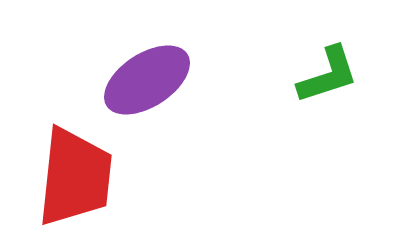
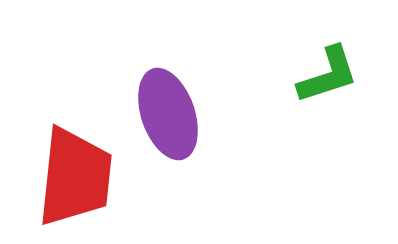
purple ellipse: moved 21 px right, 34 px down; rotated 76 degrees counterclockwise
